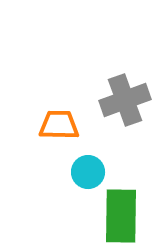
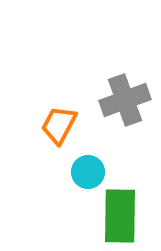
orange trapezoid: rotated 63 degrees counterclockwise
green rectangle: moved 1 px left
